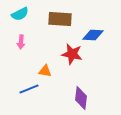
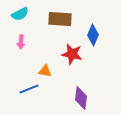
blue diamond: rotated 70 degrees counterclockwise
